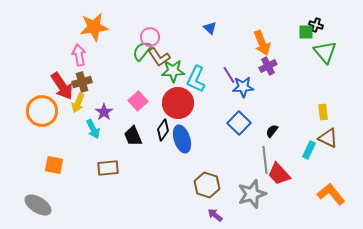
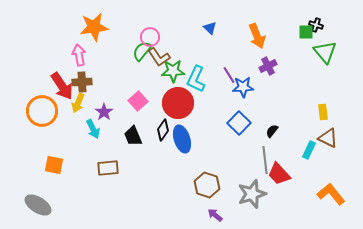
orange arrow: moved 5 px left, 7 px up
brown cross: rotated 12 degrees clockwise
